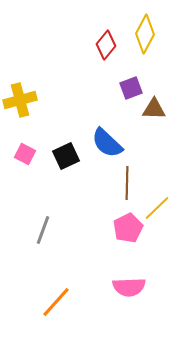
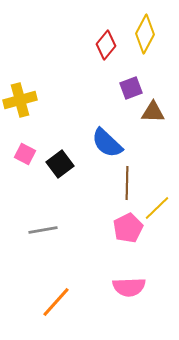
brown triangle: moved 1 px left, 3 px down
black square: moved 6 px left, 8 px down; rotated 12 degrees counterclockwise
gray line: rotated 60 degrees clockwise
